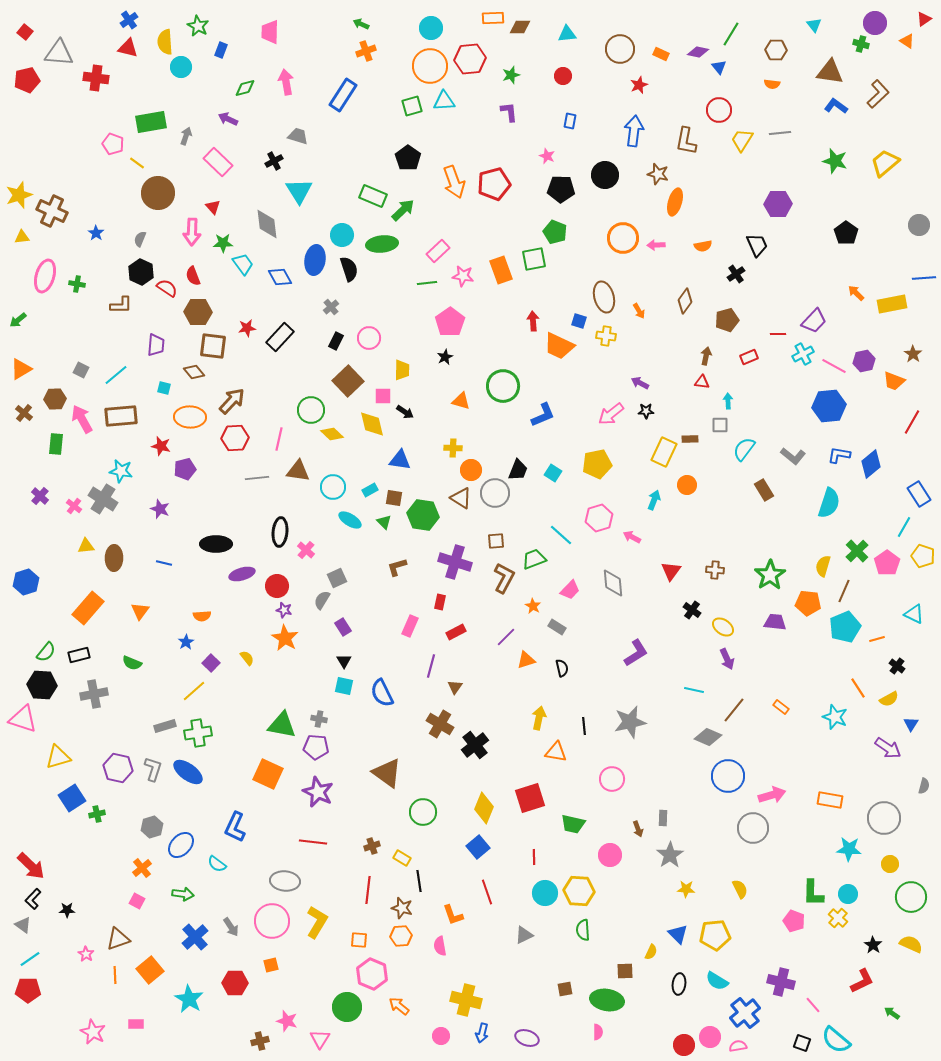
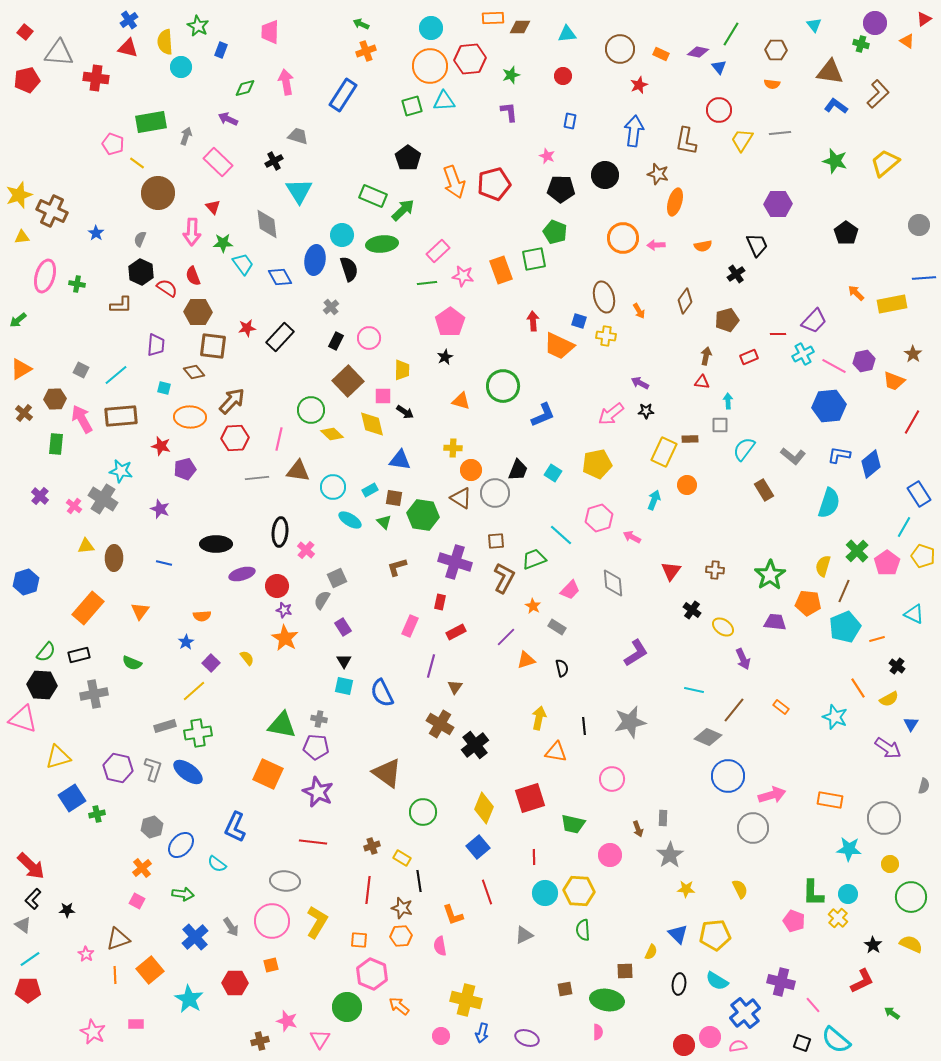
purple arrow at (727, 659): moved 16 px right
